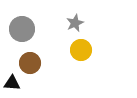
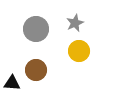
gray circle: moved 14 px right
yellow circle: moved 2 px left, 1 px down
brown circle: moved 6 px right, 7 px down
